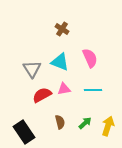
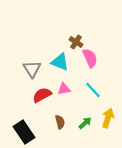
brown cross: moved 14 px right, 13 px down
cyan line: rotated 48 degrees clockwise
yellow arrow: moved 8 px up
